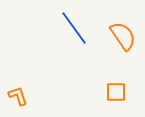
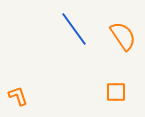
blue line: moved 1 px down
